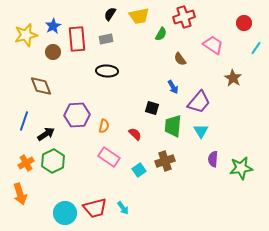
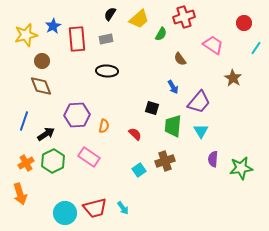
yellow trapezoid: moved 3 px down; rotated 30 degrees counterclockwise
brown circle: moved 11 px left, 9 px down
pink rectangle: moved 20 px left
